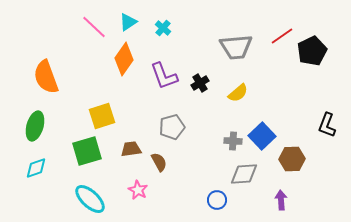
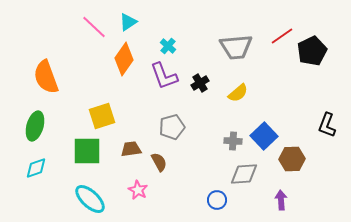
cyan cross: moved 5 px right, 18 px down
blue square: moved 2 px right
green square: rotated 16 degrees clockwise
